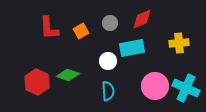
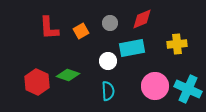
yellow cross: moved 2 px left, 1 px down
cyan cross: moved 2 px right, 1 px down
